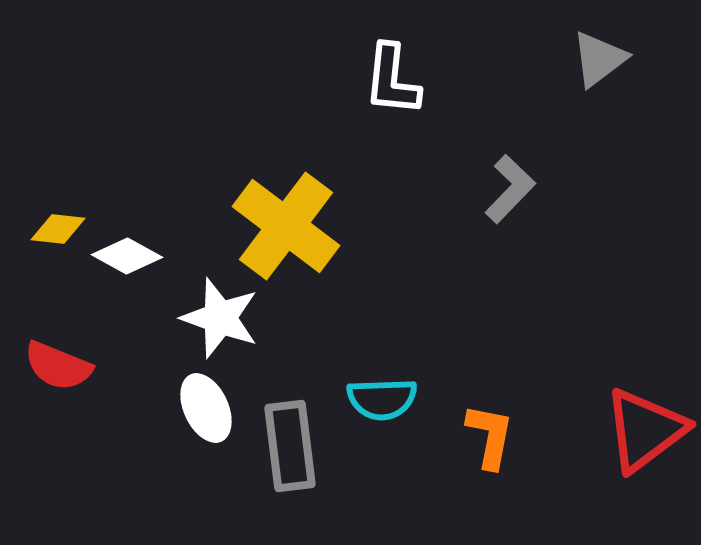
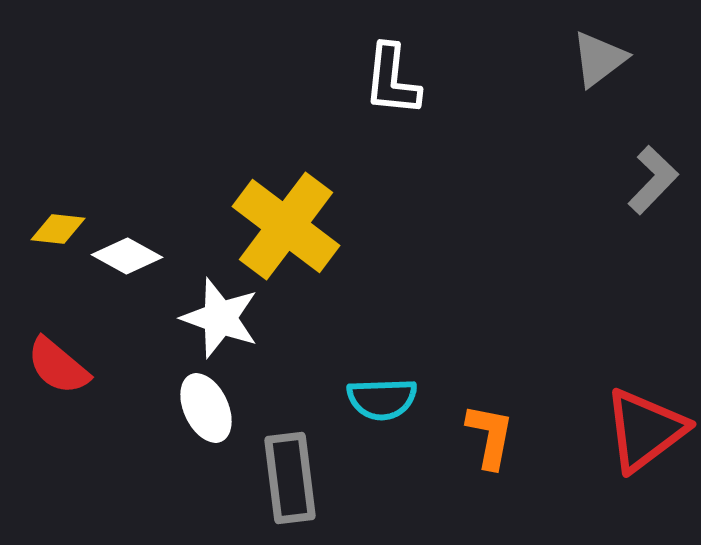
gray L-shape: moved 143 px right, 9 px up
red semicircle: rotated 18 degrees clockwise
gray rectangle: moved 32 px down
